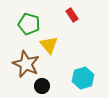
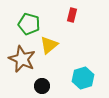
red rectangle: rotated 48 degrees clockwise
yellow triangle: rotated 30 degrees clockwise
brown star: moved 4 px left, 5 px up
